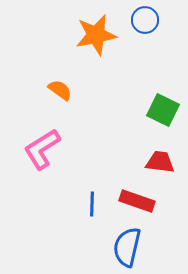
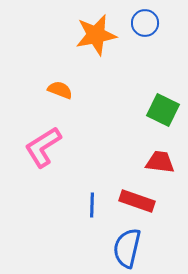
blue circle: moved 3 px down
orange semicircle: rotated 15 degrees counterclockwise
pink L-shape: moved 1 px right, 2 px up
blue line: moved 1 px down
blue semicircle: moved 1 px down
